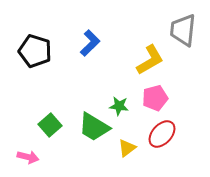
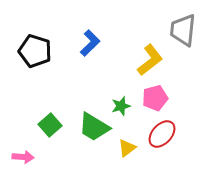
yellow L-shape: rotated 8 degrees counterclockwise
green star: moved 2 px right; rotated 24 degrees counterclockwise
pink arrow: moved 5 px left; rotated 10 degrees counterclockwise
